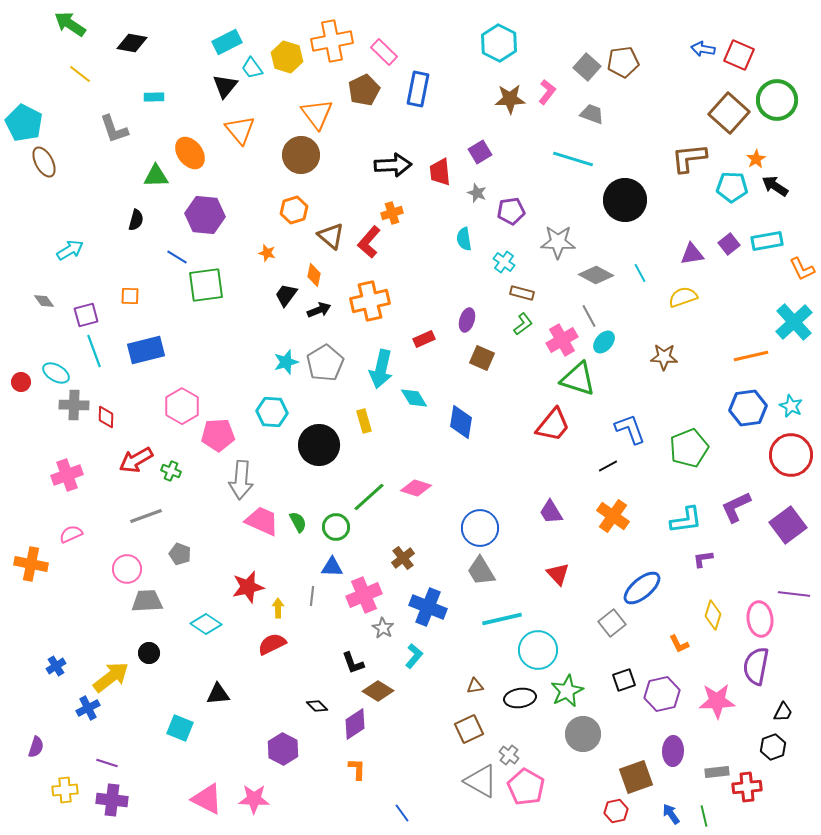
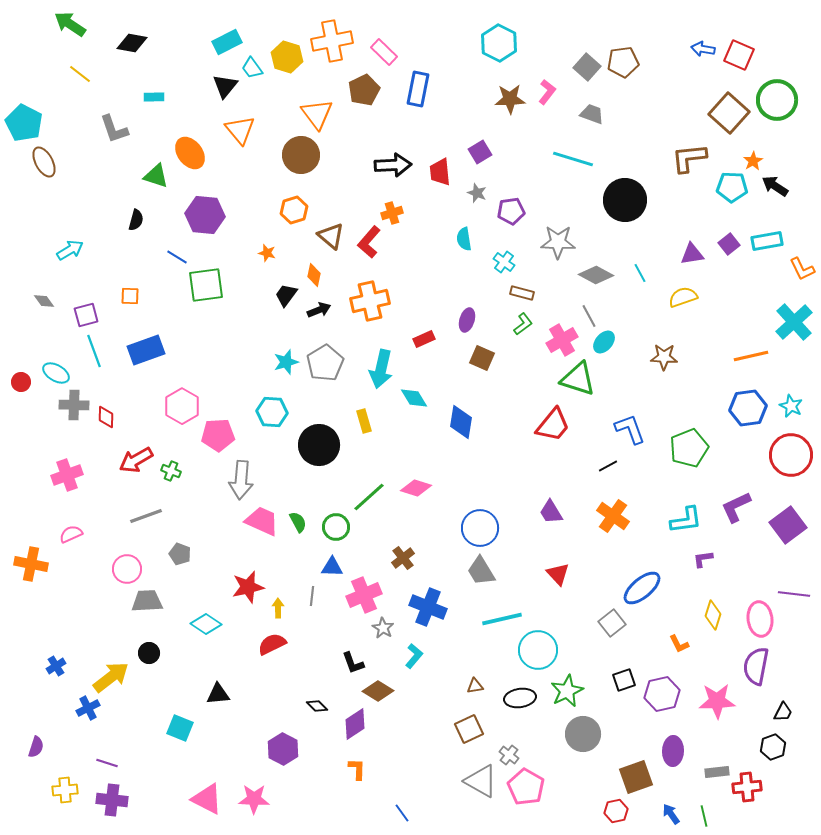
orange star at (756, 159): moved 3 px left, 2 px down
green triangle at (156, 176): rotated 20 degrees clockwise
blue rectangle at (146, 350): rotated 6 degrees counterclockwise
